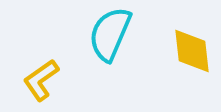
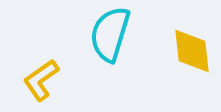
cyan semicircle: rotated 6 degrees counterclockwise
